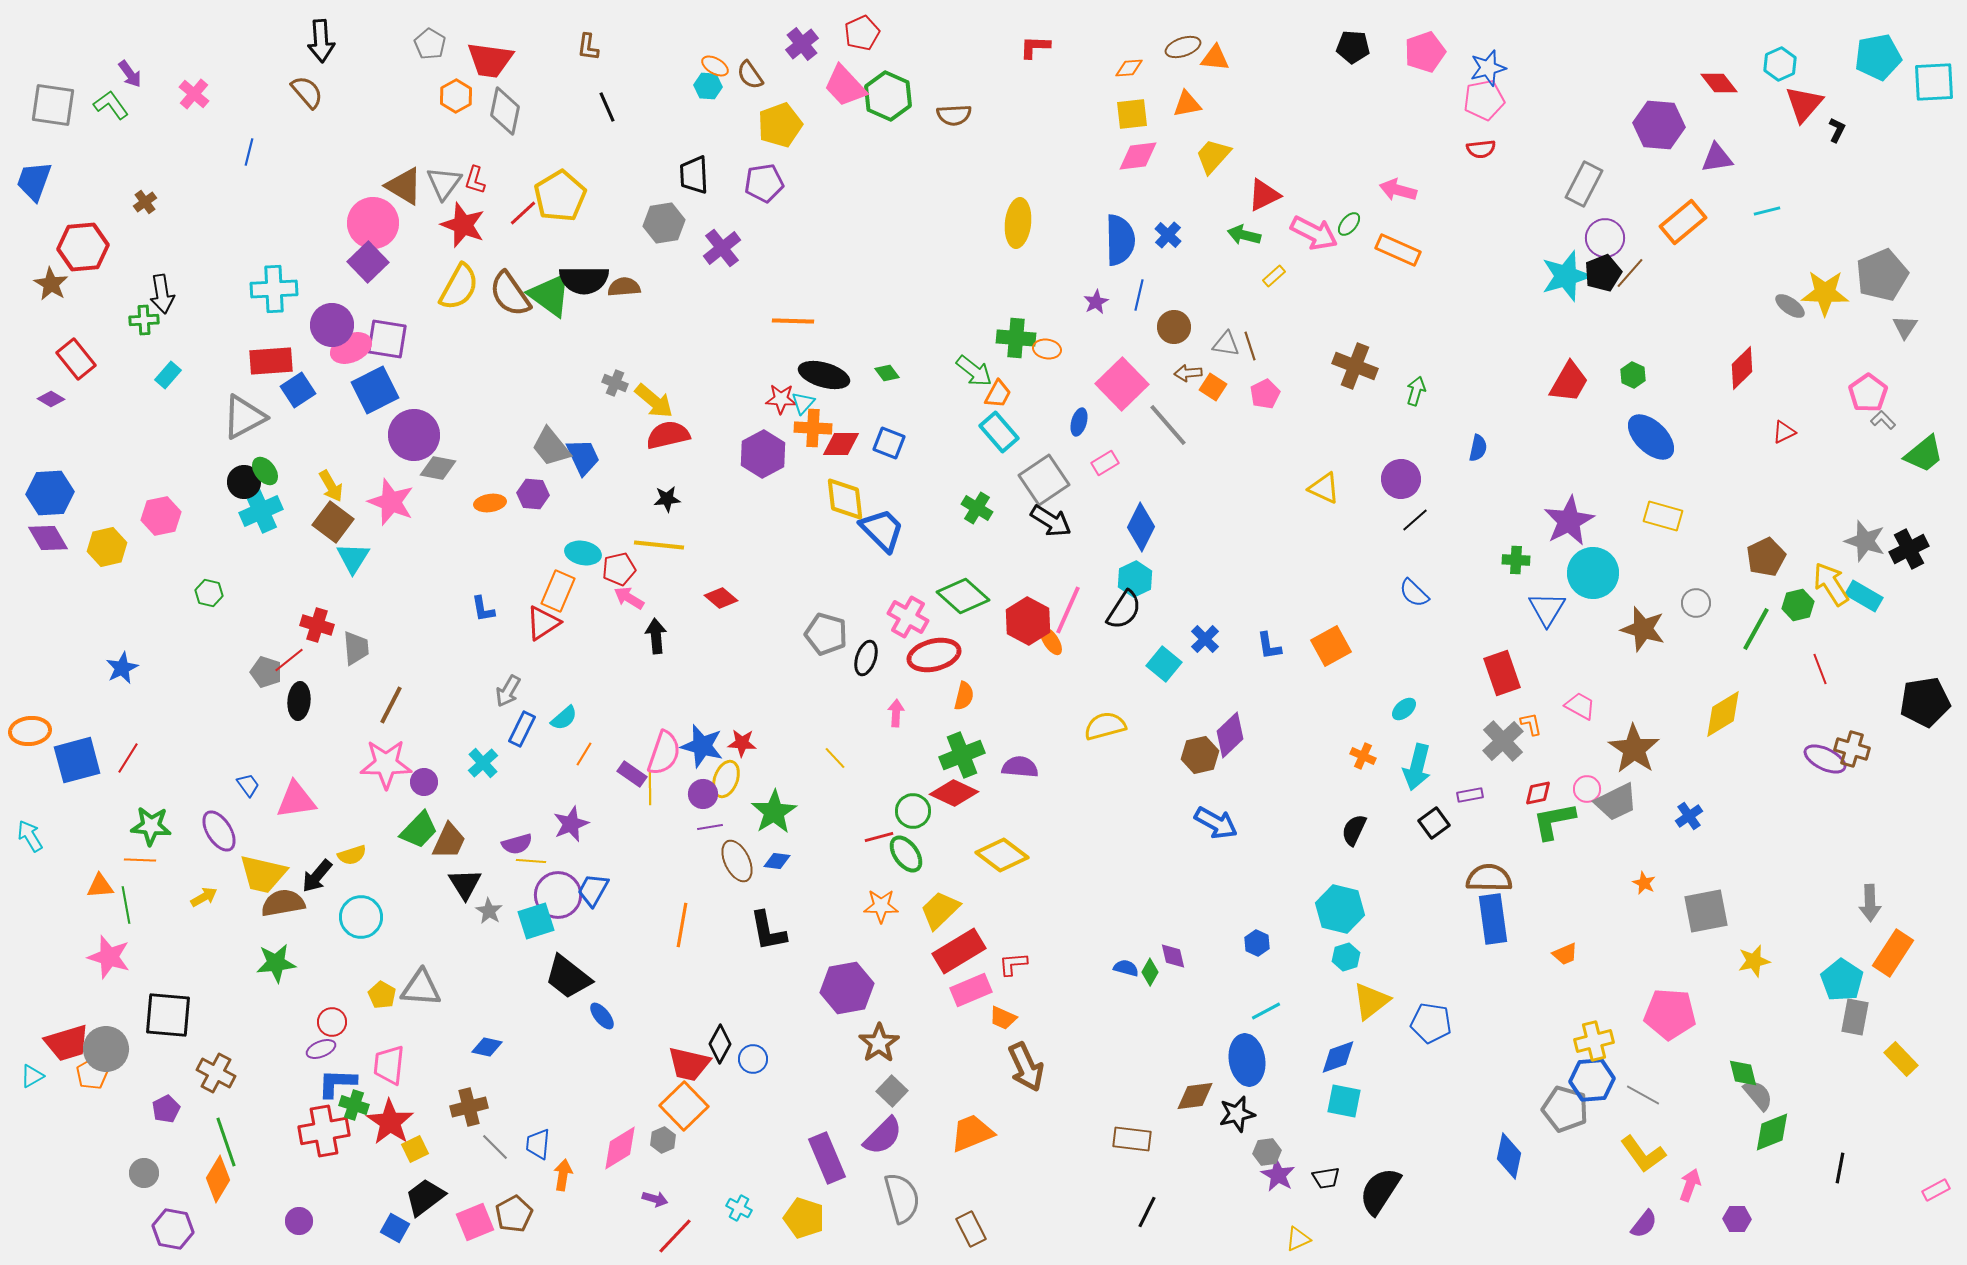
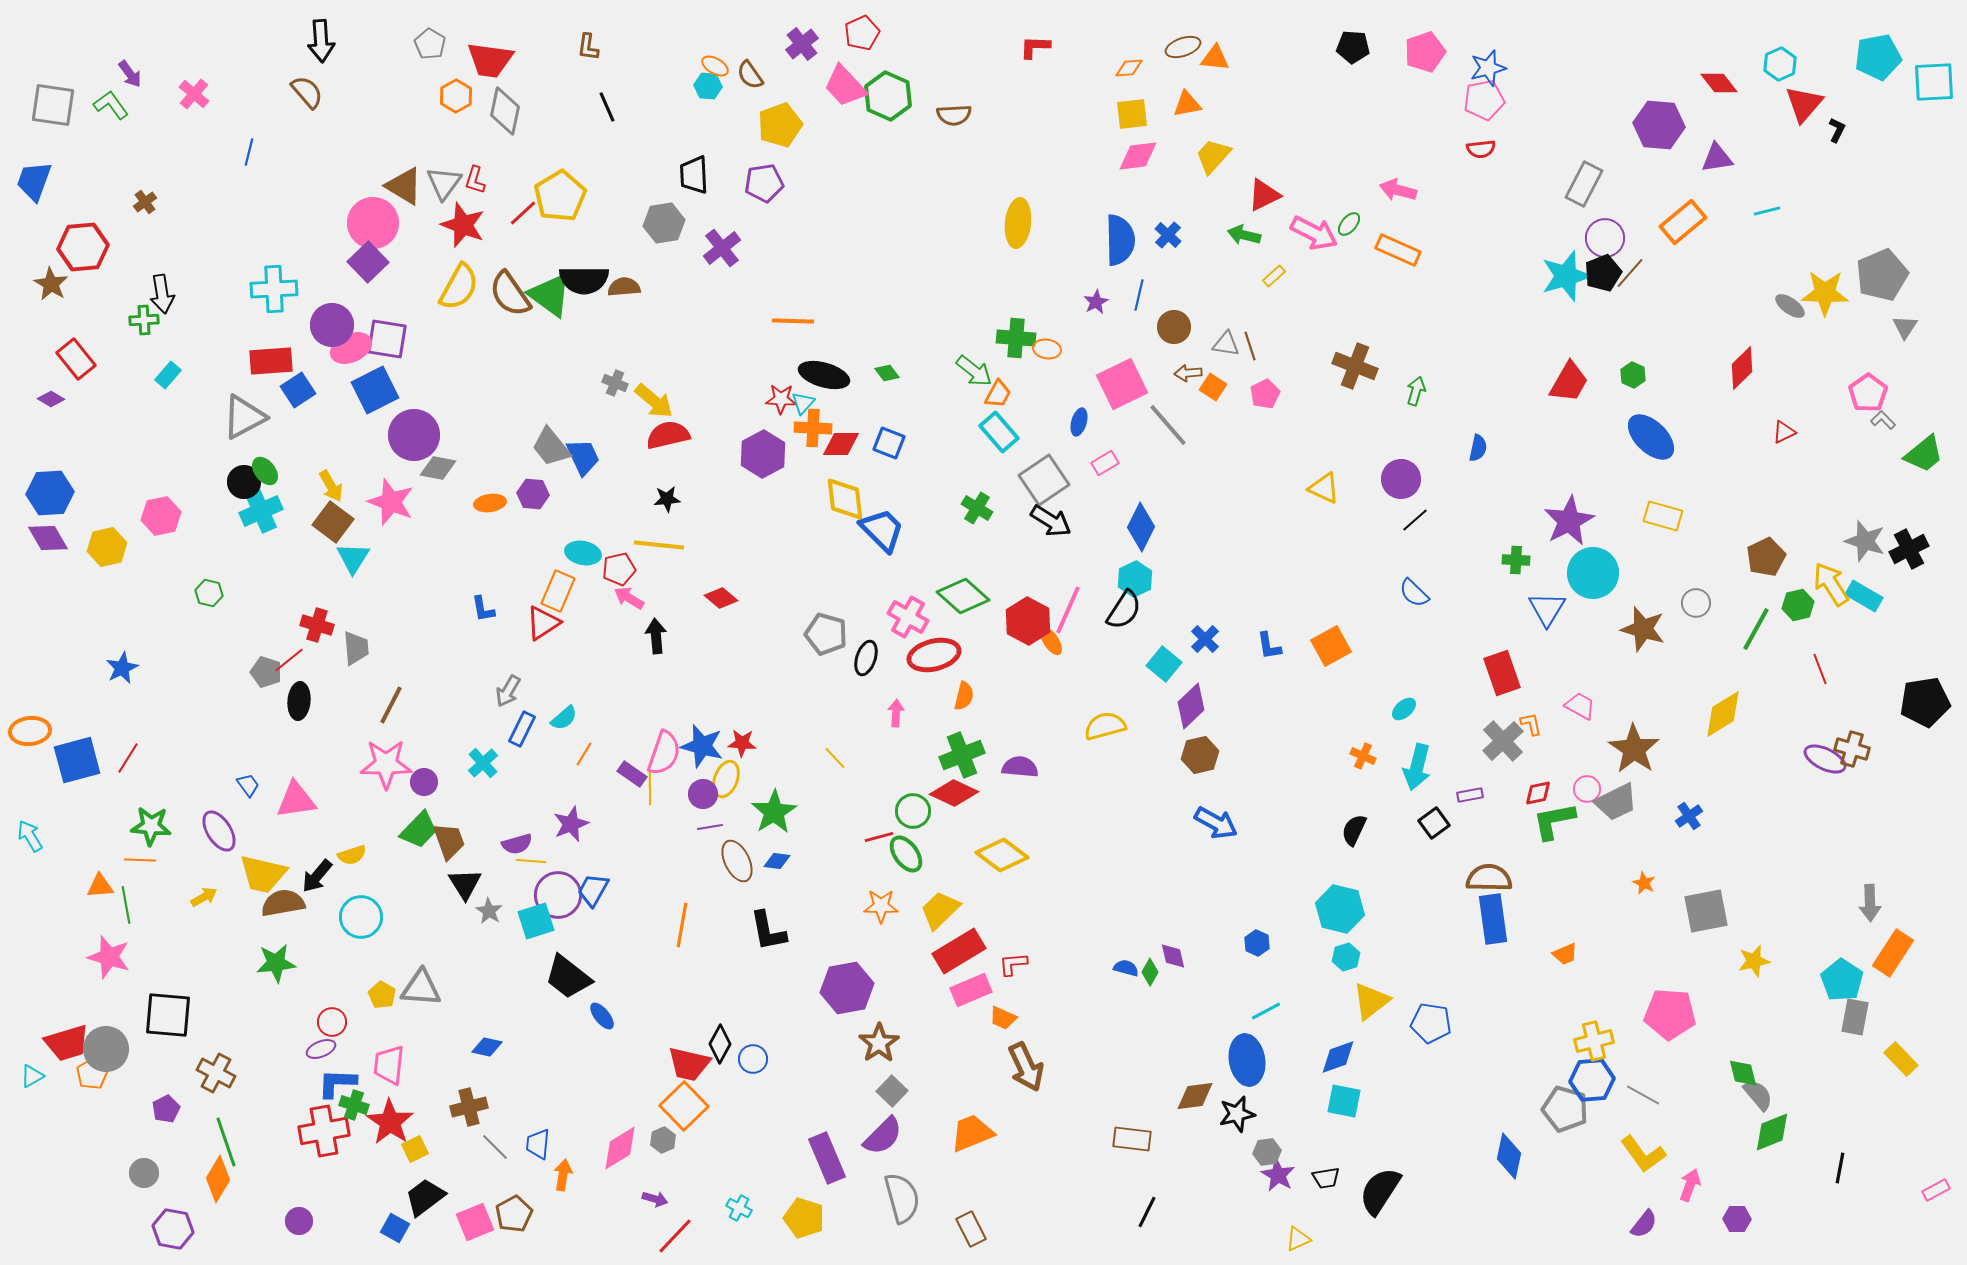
pink square at (1122, 384): rotated 18 degrees clockwise
purple diamond at (1230, 735): moved 39 px left, 29 px up
brown trapezoid at (449, 841): rotated 45 degrees counterclockwise
